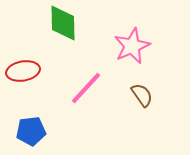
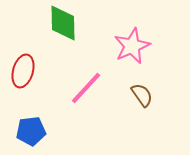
red ellipse: rotated 64 degrees counterclockwise
